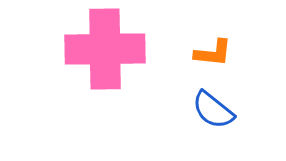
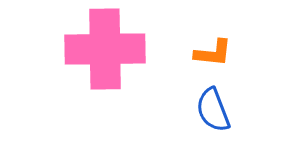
blue semicircle: rotated 30 degrees clockwise
